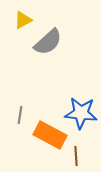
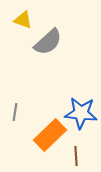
yellow triangle: rotated 48 degrees clockwise
gray line: moved 5 px left, 3 px up
orange rectangle: rotated 72 degrees counterclockwise
